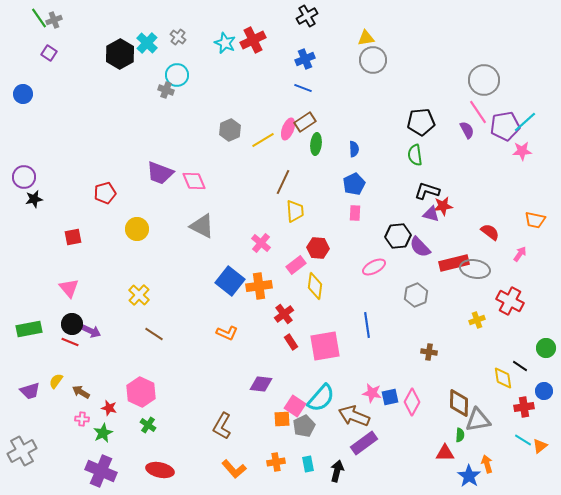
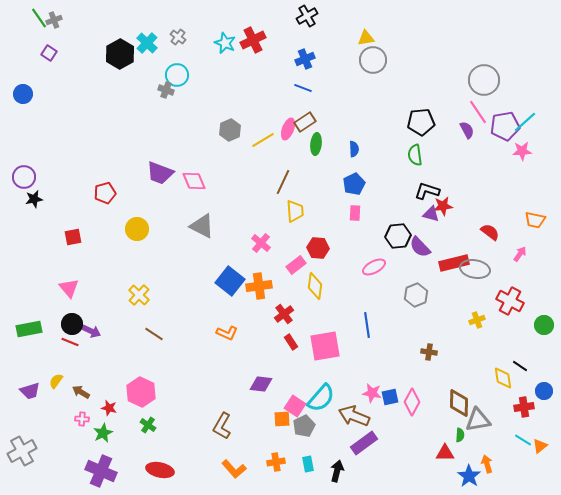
green circle at (546, 348): moved 2 px left, 23 px up
